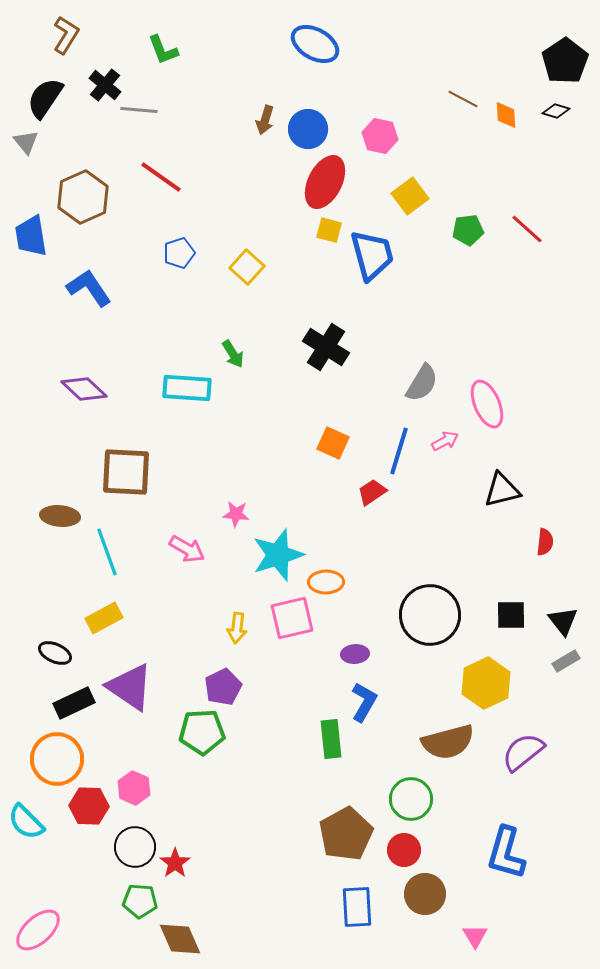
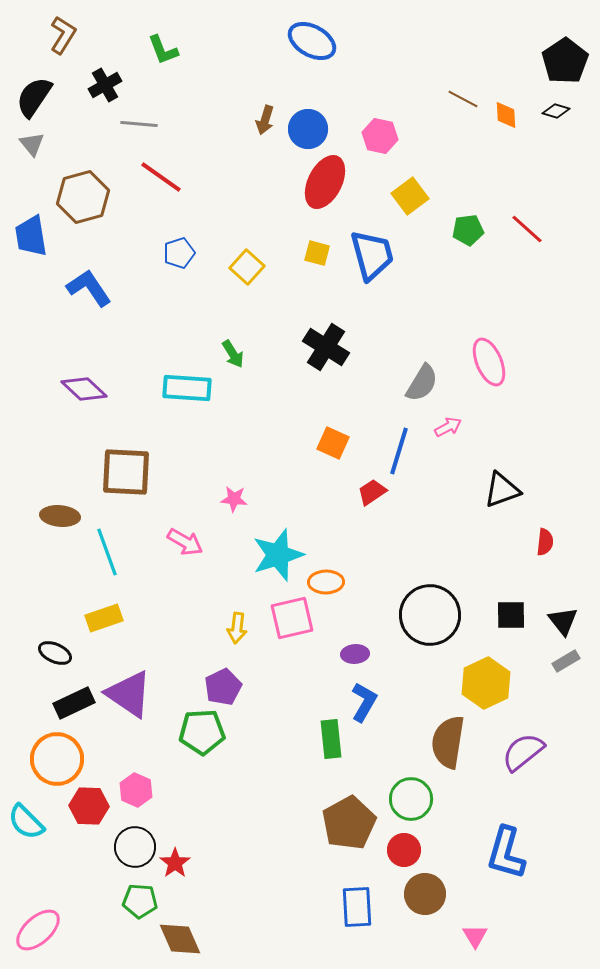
brown L-shape at (66, 35): moved 3 px left
blue ellipse at (315, 44): moved 3 px left, 3 px up
black cross at (105, 85): rotated 20 degrees clockwise
black semicircle at (45, 98): moved 11 px left, 1 px up
gray line at (139, 110): moved 14 px down
gray triangle at (26, 142): moved 6 px right, 2 px down
brown hexagon at (83, 197): rotated 9 degrees clockwise
yellow square at (329, 230): moved 12 px left, 23 px down
pink ellipse at (487, 404): moved 2 px right, 42 px up
pink arrow at (445, 441): moved 3 px right, 14 px up
black triangle at (502, 490): rotated 6 degrees counterclockwise
pink star at (236, 514): moved 2 px left, 15 px up
pink arrow at (187, 549): moved 2 px left, 7 px up
yellow rectangle at (104, 618): rotated 9 degrees clockwise
purple triangle at (130, 687): moved 1 px left, 7 px down
brown semicircle at (448, 742): rotated 114 degrees clockwise
pink hexagon at (134, 788): moved 2 px right, 2 px down
brown pentagon at (346, 834): moved 3 px right, 11 px up
